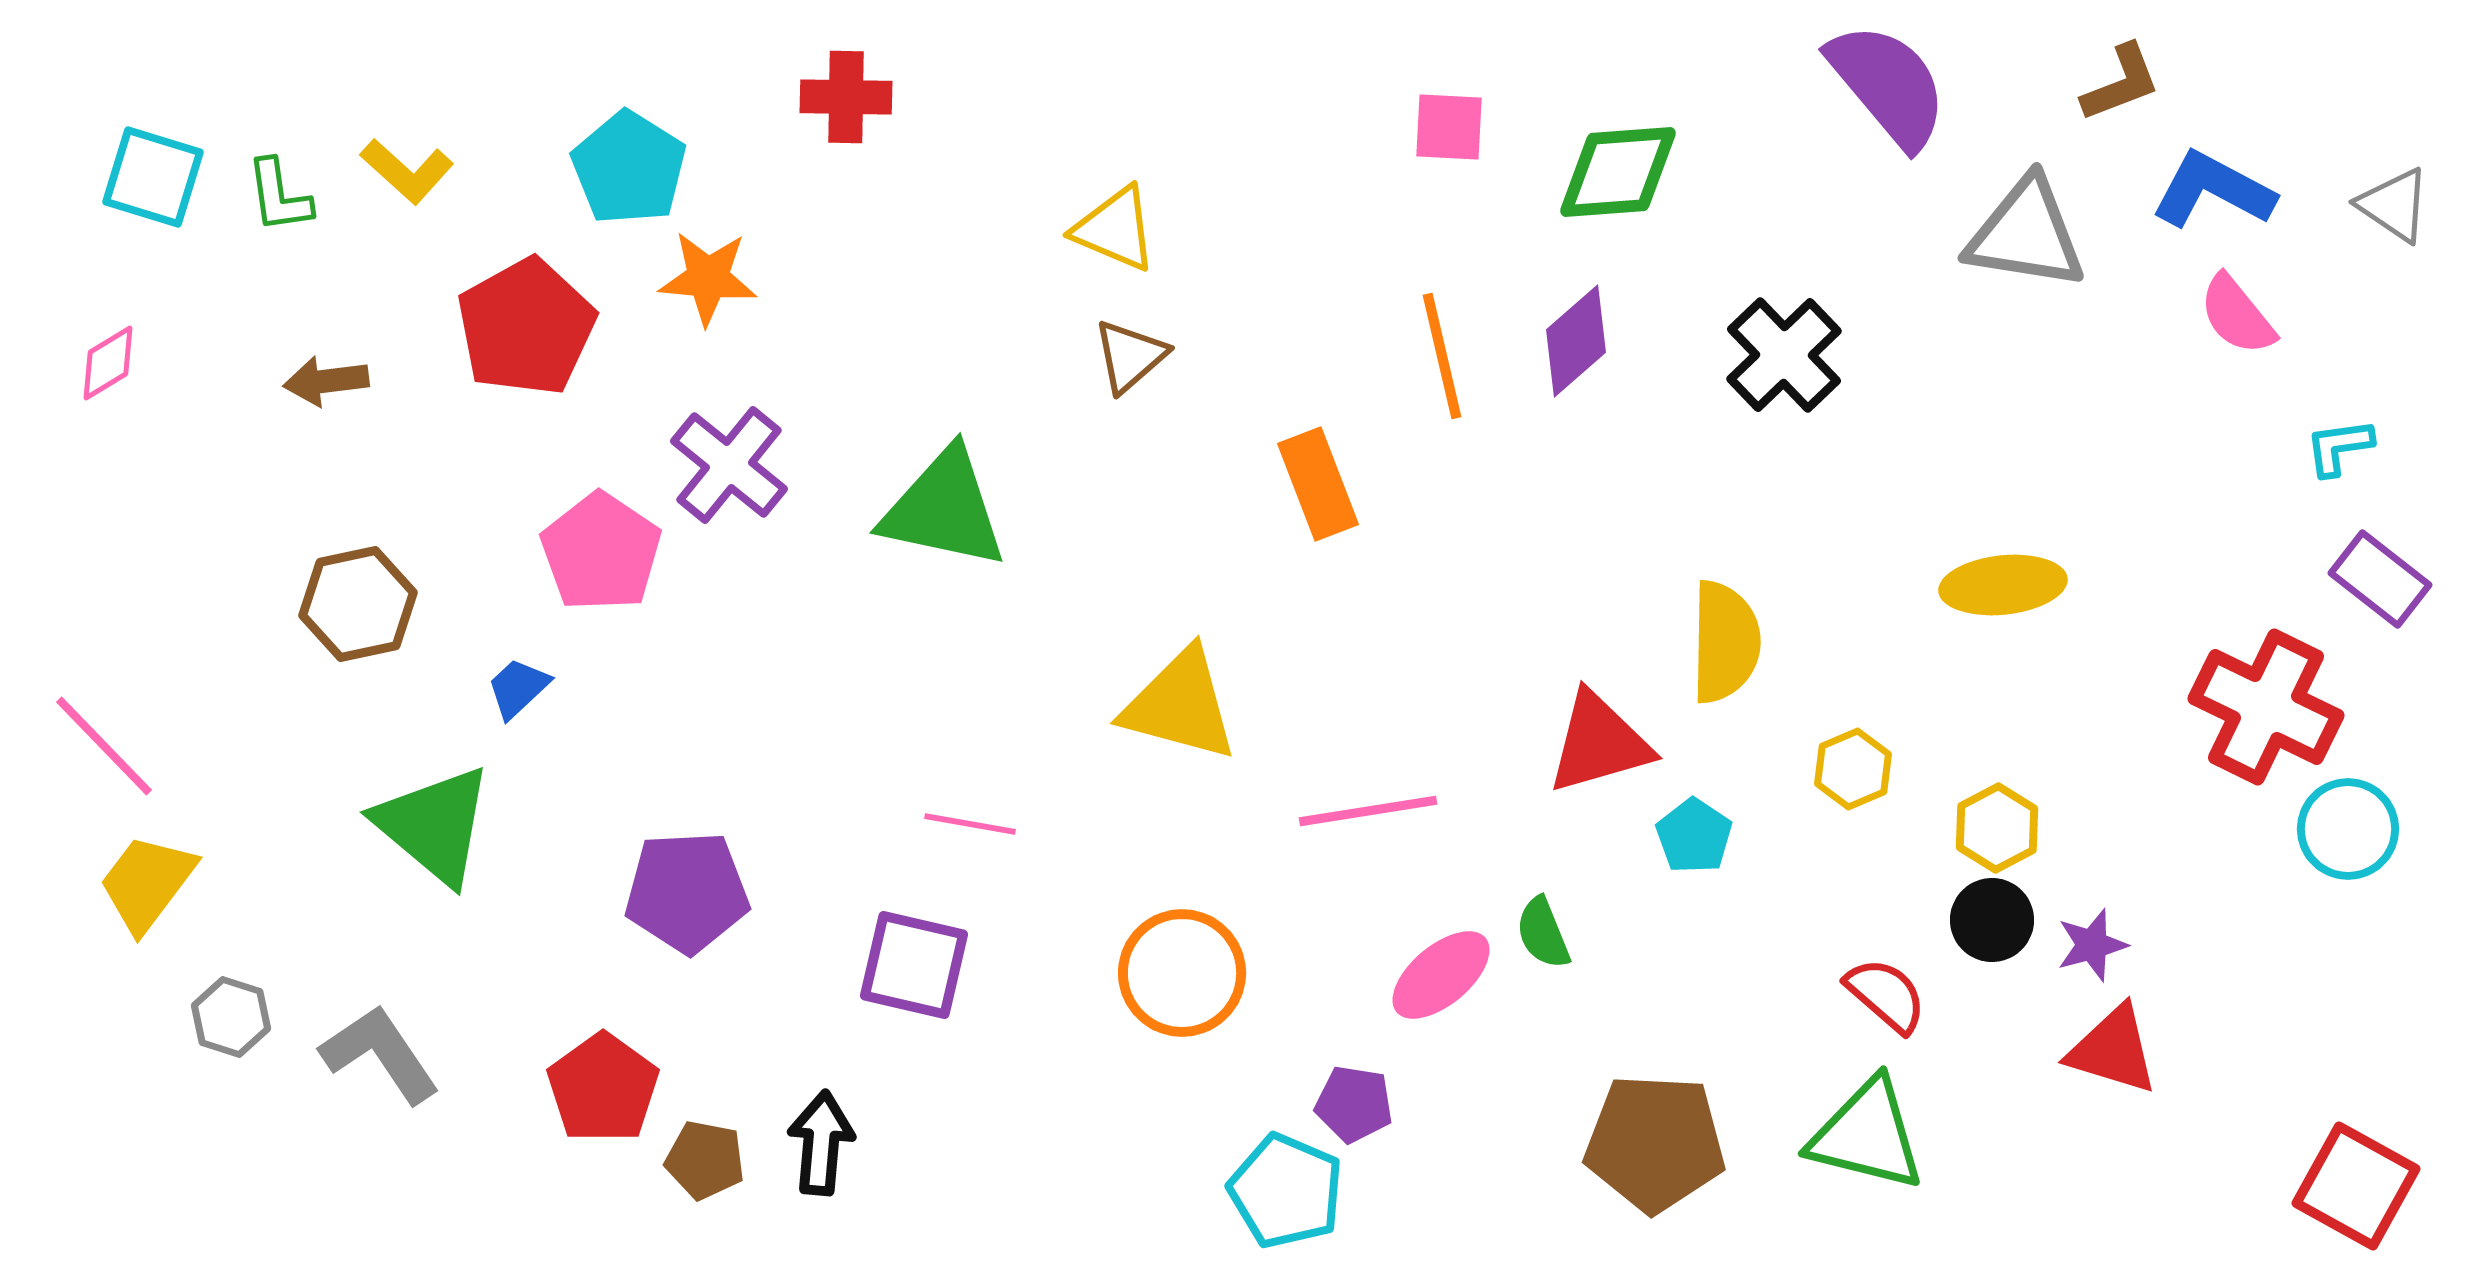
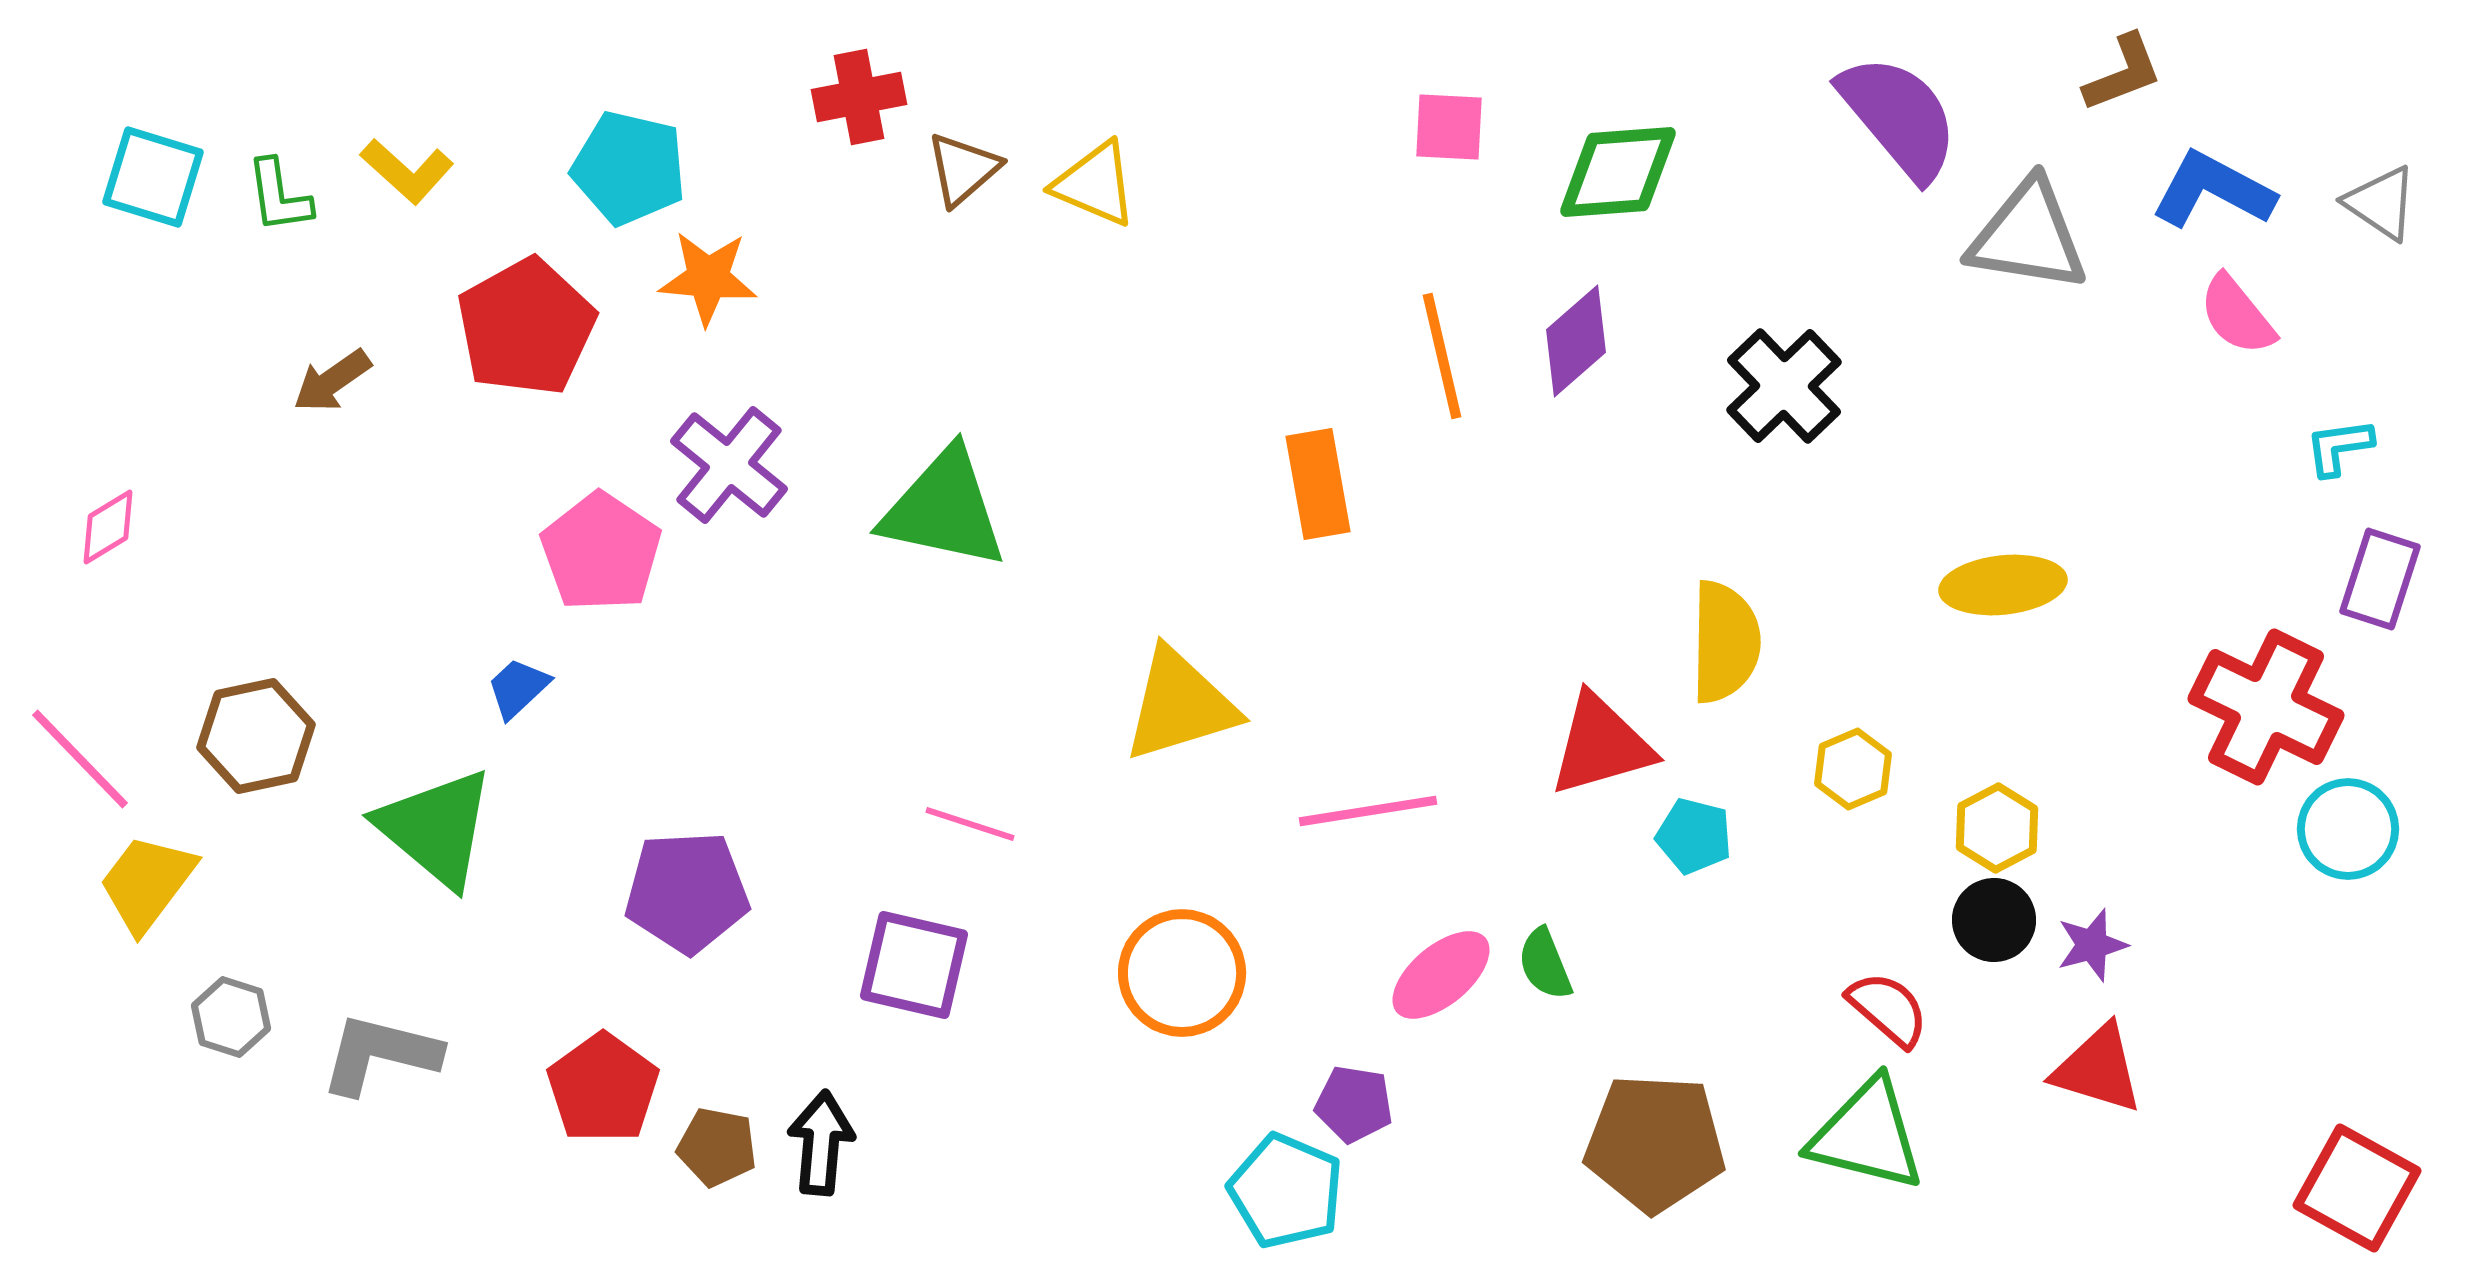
brown L-shape at (2121, 83): moved 2 px right, 10 px up
purple semicircle at (1888, 85): moved 11 px right, 32 px down
red cross at (846, 97): moved 13 px right; rotated 12 degrees counterclockwise
cyan pentagon at (629, 168): rotated 19 degrees counterclockwise
gray triangle at (2394, 205): moved 13 px left, 2 px up
yellow triangle at (1115, 229): moved 20 px left, 45 px up
gray triangle at (2026, 234): moved 2 px right, 2 px down
black cross at (1784, 355): moved 31 px down
brown triangle at (1130, 356): moved 167 px left, 187 px up
pink diamond at (108, 363): moved 164 px down
brown arrow at (326, 381): moved 6 px right; rotated 28 degrees counterclockwise
orange rectangle at (1318, 484): rotated 11 degrees clockwise
purple rectangle at (2380, 579): rotated 70 degrees clockwise
brown hexagon at (358, 604): moved 102 px left, 132 px down
yellow triangle at (1180, 705): rotated 32 degrees counterclockwise
red triangle at (1599, 743): moved 2 px right, 2 px down
pink line at (104, 746): moved 24 px left, 13 px down
pink line at (970, 824): rotated 8 degrees clockwise
green triangle at (434, 825): moved 2 px right, 3 px down
cyan pentagon at (1694, 836): rotated 20 degrees counterclockwise
black circle at (1992, 920): moved 2 px right
green semicircle at (1543, 933): moved 2 px right, 31 px down
red semicircle at (1886, 995): moved 2 px right, 14 px down
red triangle at (2113, 1050): moved 15 px left, 19 px down
gray L-shape at (380, 1054): rotated 42 degrees counterclockwise
brown pentagon at (705, 1160): moved 12 px right, 13 px up
red square at (2356, 1186): moved 1 px right, 2 px down
